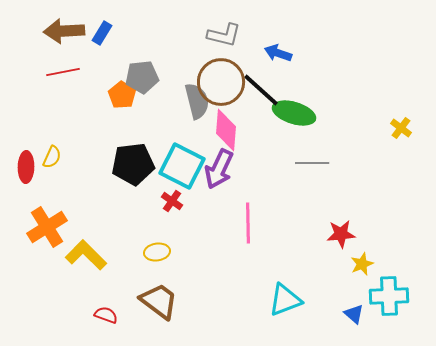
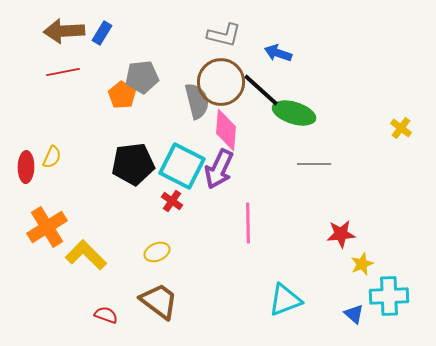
gray line: moved 2 px right, 1 px down
yellow ellipse: rotated 15 degrees counterclockwise
